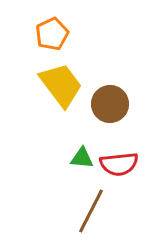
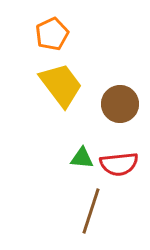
brown circle: moved 10 px right
brown line: rotated 9 degrees counterclockwise
